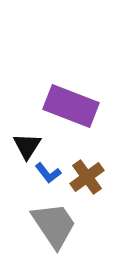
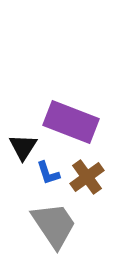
purple rectangle: moved 16 px down
black triangle: moved 4 px left, 1 px down
blue L-shape: rotated 20 degrees clockwise
